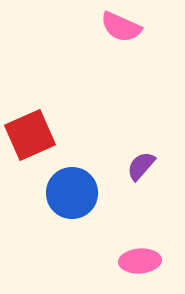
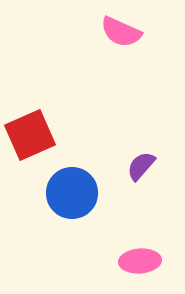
pink semicircle: moved 5 px down
